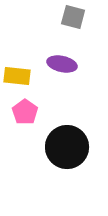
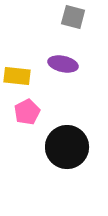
purple ellipse: moved 1 px right
pink pentagon: moved 2 px right; rotated 10 degrees clockwise
